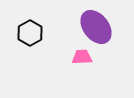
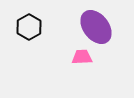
black hexagon: moved 1 px left, 6 px up
